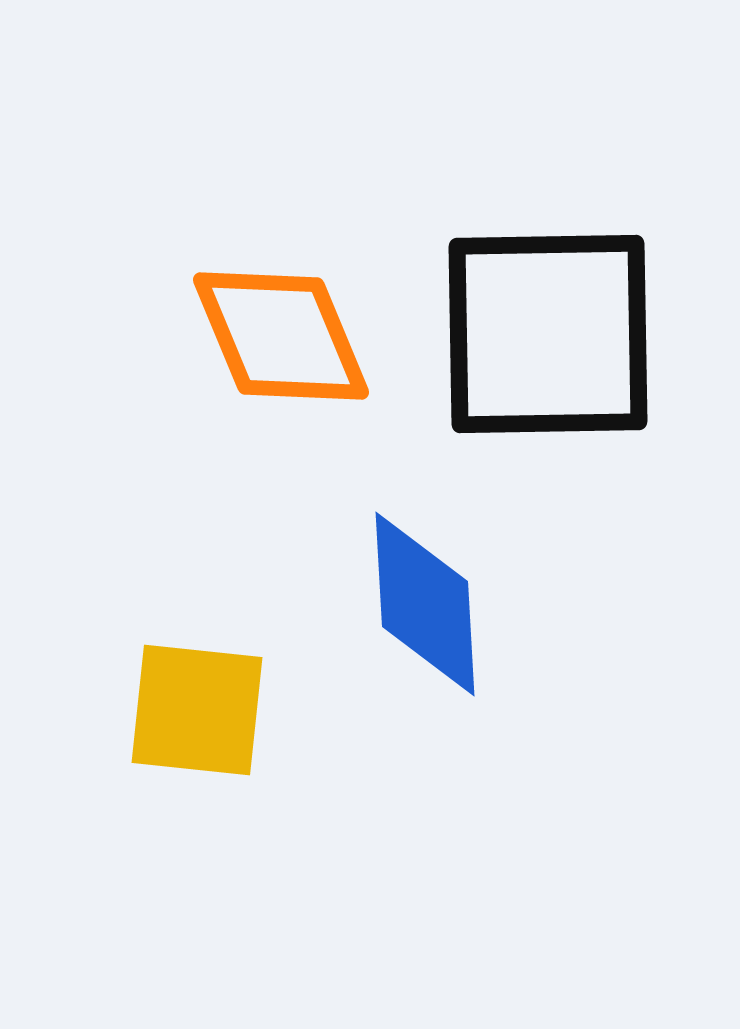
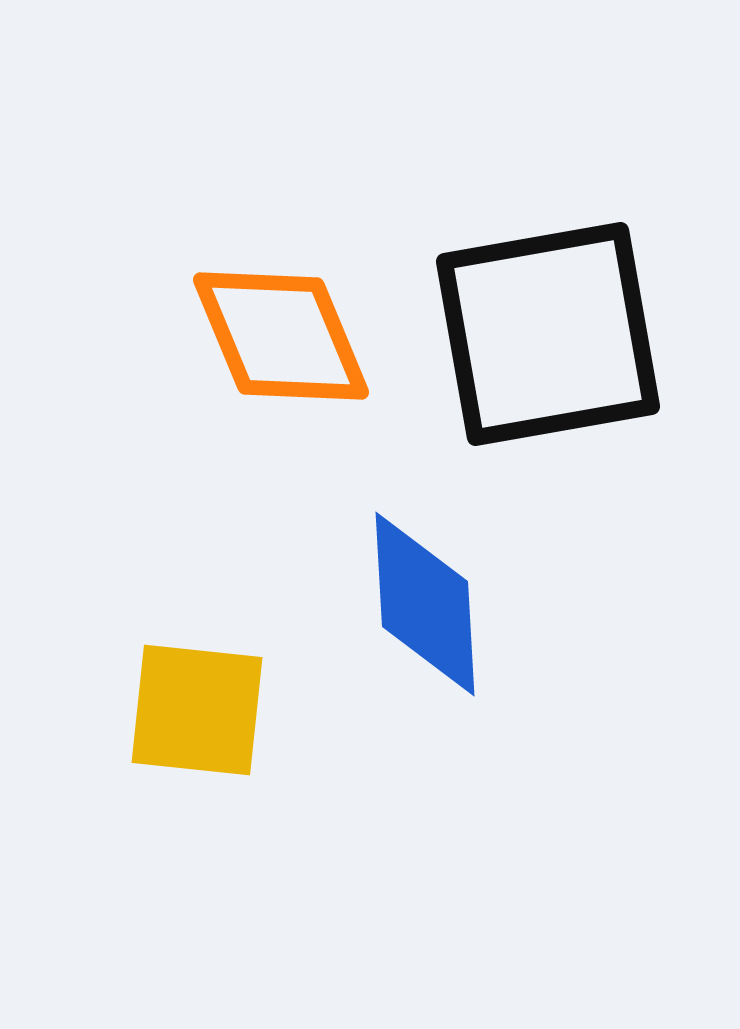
black square: rotated 9 degrees counterclockwise
